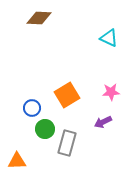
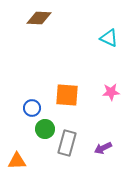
orange square: rotated 35 degrees clockwise
purple arrow: moved 26 px down
